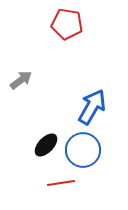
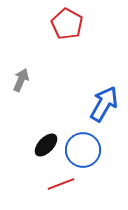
red pentagon: rotated 20 degrees clockwise
gray arrow: rotated 30 degrees counterclockwise
blue arrow: moved 12 px right, 3 px up
red line: moved 1 px down; rotated 12 degrees counterclockwise
